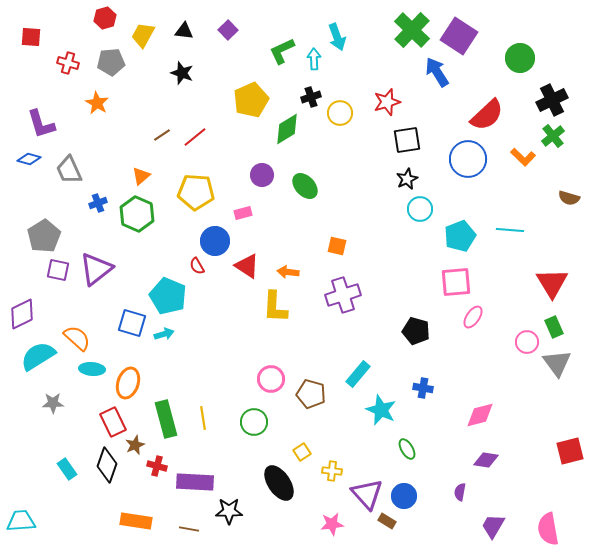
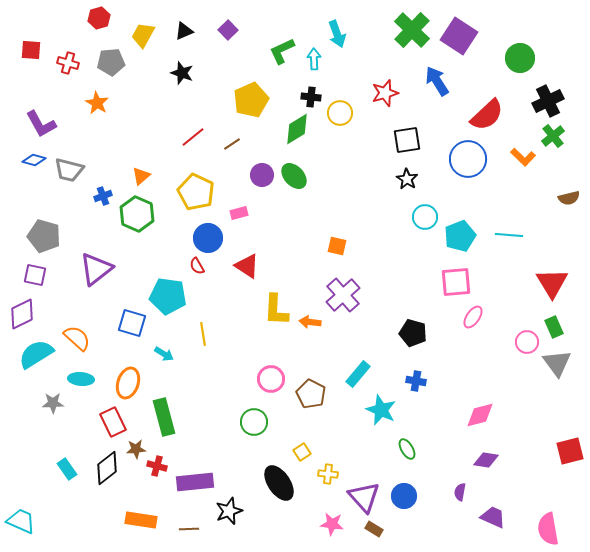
red hexagon at (105, 18): moved 6 px left
black triangle at (184, 31): rotated 30 degrees counterclockwise
red square at (31, 37): moved 13 px down
cyan arrow at (337, 37): moved 3 px up
blue arrow at (437, 72): moved 9 px down
black cross at (311, 97): rotated 24 degrees clockwise
black cross at (552, 100): moved 4 px left, 1 px down
red star at (387, 102): moved 2 px left, 9 px up
purple L-shape at (41, 124): rotated 12 degrees counterclockwise
green diamond at (287, 129): moved 10 px right
brown line at (162, 135): moved 70 px right, 9 px down
red line at (195, 137): moved 2 px left
blue diamond at (29, 159): moved 5 px right, 1 px down
gray trapezoid at (69, 170): rotated 52 degrees counterclockwise
black star at (407, 179): rotated 15 degrees counterclockwise
green ellipse at (305, 186): moved 11 px left, 10 px up
yellow pentagon at (196, 192): rotated 21 degrees clockwise
brown semicircle at (569, 198): rotated 30 degrees counterclockwise
blue cross at (98, 203): moved 5 px right, 7 px up
cyan circle at (420, 209): moved 5 px right, 8 px down
pink rectangle at (243, 213): moved 4 px left
cyan line at (510, 230): moved 1 px left, 5 px down
gray pentagon at (44, 236): rotated 24 degrees counterclockwise
blue circle at (215, 241): moved 7 px left, 3 px up
purple square at (58, 270): moved 23 px left, 5 px down
orange arrow at (288, 272): moved 22 px right, 50 px down
purple cross at (343, 295): rotated 24 degrees counterclockwise
cyan pentagon at (168, 296): rotated 15 degrees counterclockwise
yellow L-shape at (275, 307): moved 1 px right, 3 px down
black pentagon at (416, 331): moved 3 px left, 2 px down
cyan arrow at (164, 334): moved 20 px down; rotated 48 degrees clockwise
cyan semicircle at (38, 356): moved 2 px left, 2 px up
cyan ellipse at (92, 369): moved 11 px left, 10 px down
blue cross at (423, 388): moved 7 px left, 7 px up
brown pentagon at (311, 394): rotated 12 degrees clockwise
yellow line at (203, 418): moved 84 px up
green rectangle at (166, 419): moved 2 px left, 2 px up
brown star at (135, 445): moved 1 px right, 4 px down; rotated 18 degrees clockwise
black diamond at (107, 465): moved 3 px down; rotated 32 degrees clockwise
yellow cross at (332, 471): moved 4 px left, 3 px down
purple rectangle at (195, 482): rotated 9 degrees counterclockwise
purple triangle at (367, 494): moved 3 px left, 3 px down
black star at (229, 511): rotated 20 degrees counterclockwise
cyan trapezoid at (21, 521): rotated 28 degrees clockwise
orange rectangle at (136, 521): moved 5 px right, 1 px up
brown rectangle at (387, 521): moved 13 px left, 8 px down
pink star at (332, 524): rotated 15 degrees clockwise
purple trapezoid at (493, 526): moved 9 px up; rotated 84 degrees clockwise
brown line at (189, 529): rotated 12 degrees counterclockwise
